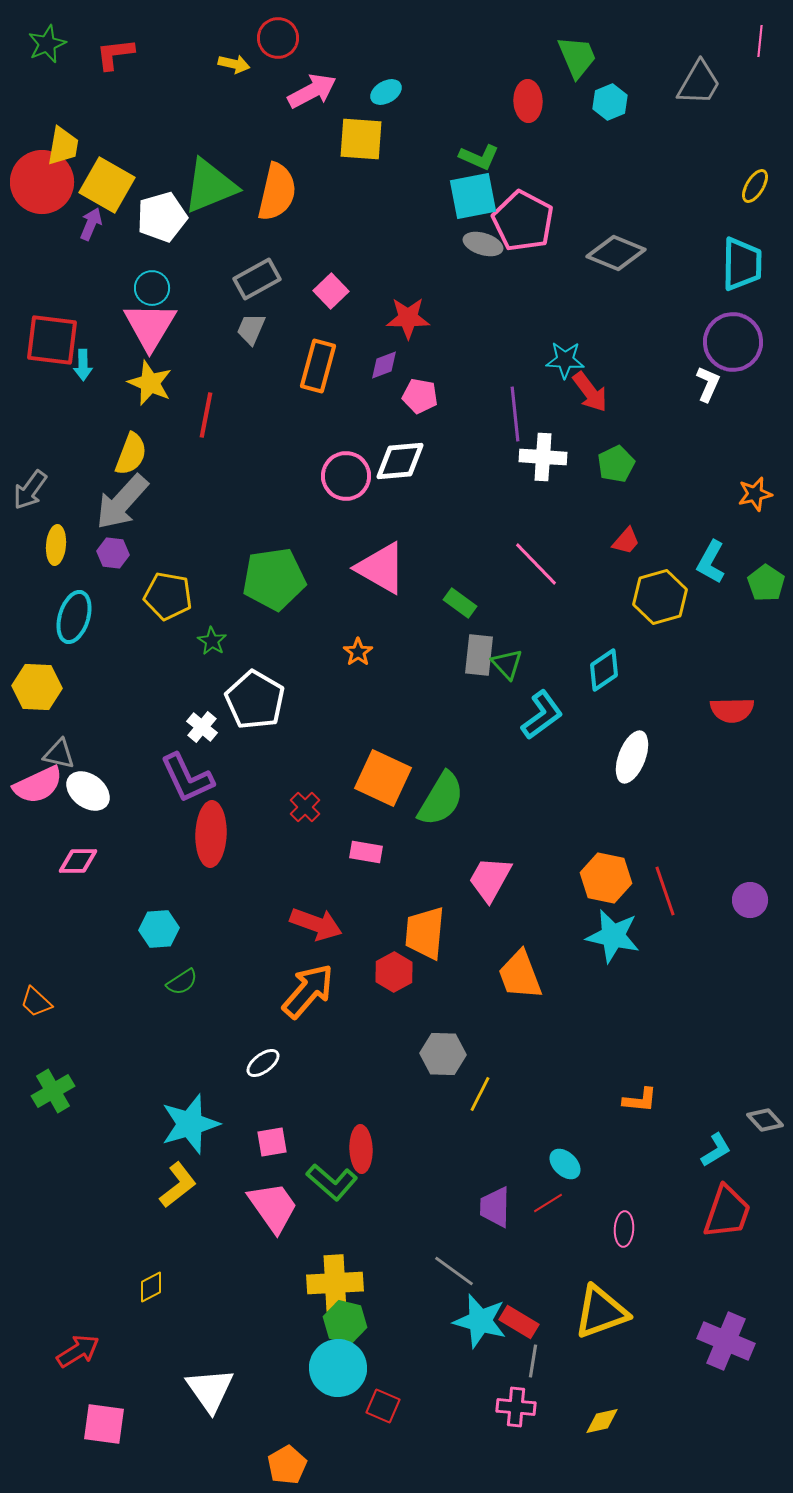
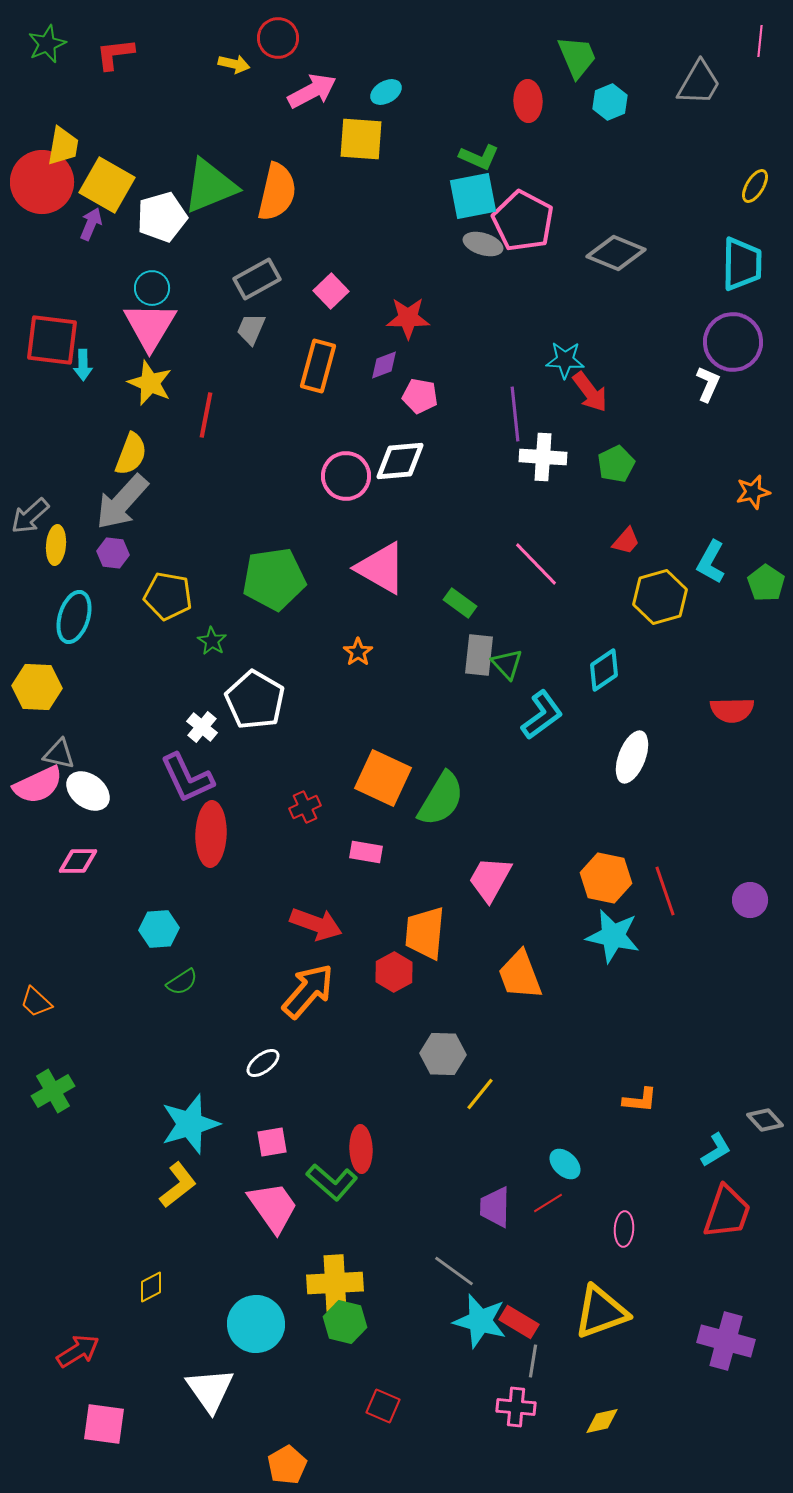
gray arrow at (30, 490): moved 26 px down; rotated 12 degrees clockwise
orange star at (755, 494): moved 2 px left, 2 px up
red cross at (305, 807): rotated 20 degrees clockwise
yellow line at (480, 1094): rotated 12 degrees clockwise
purple cross at (726, 1341): rotated 8 degrees counterclockwise
cyan circle at (338, 1368): moved 82 px left, 44 px up
